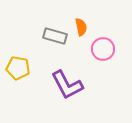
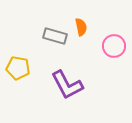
pink circle: moved 11 px right, 3 px up
